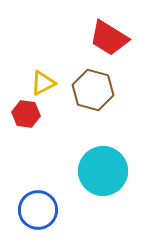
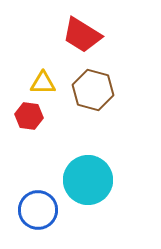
red trapezoid: moved 27 px left, 3 px up
yellow triangle: rotated 28 degrees clockwise
red hexagon: moved 3 px right, 2 px down
cyan circle: moved 15 px left, 9 px down
